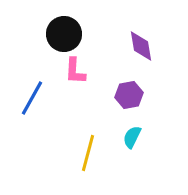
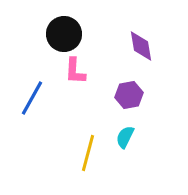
cyan semicircle: moved 7 px left
